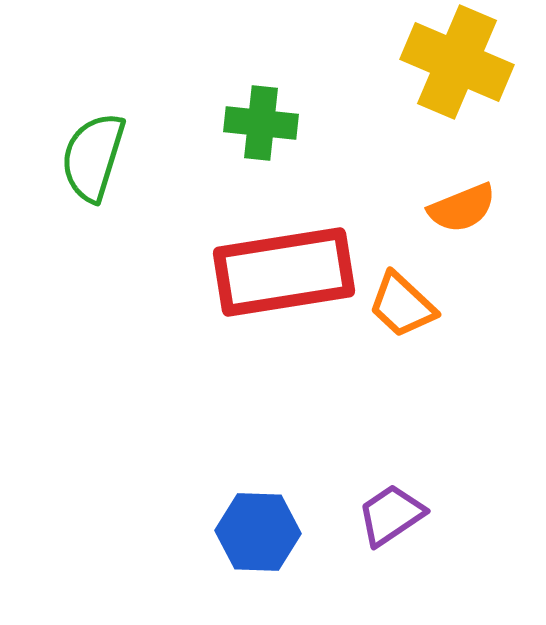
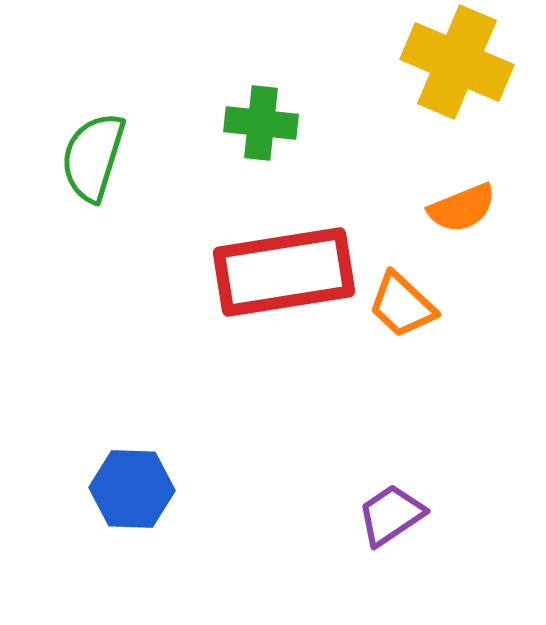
blue hexagon: moved 126 px left, 43 px up
